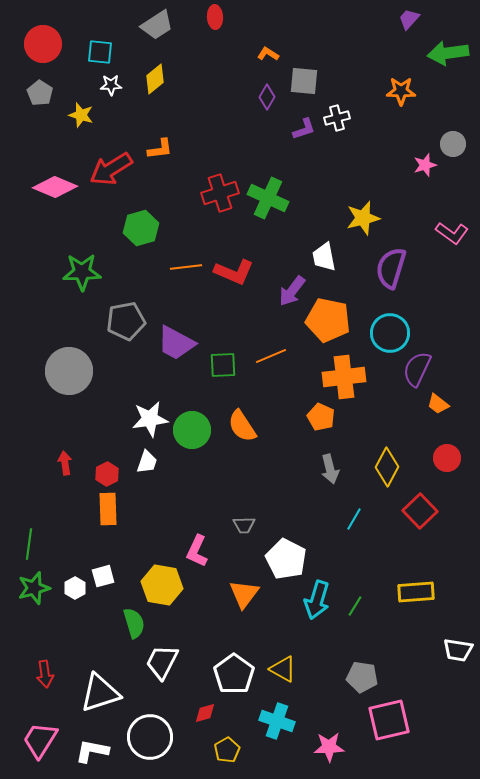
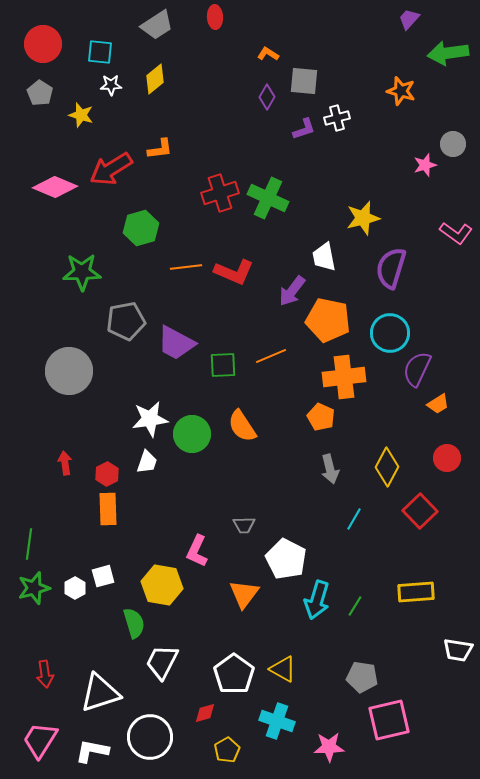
orange star at (401, 91): rotated 16 degrees clockwise
pink L-shape at (452, 233): moved 4 px right
orange trapezoid at (438, 404): rotated 70 degrees counterclockwise
green circle at (192, 430): moved 4 px down
